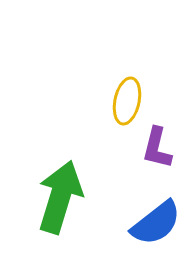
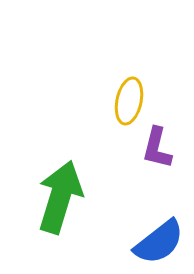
yellow ellipse: moved 2 px right
blue semicircle: moved 3 px right, 19 px down
